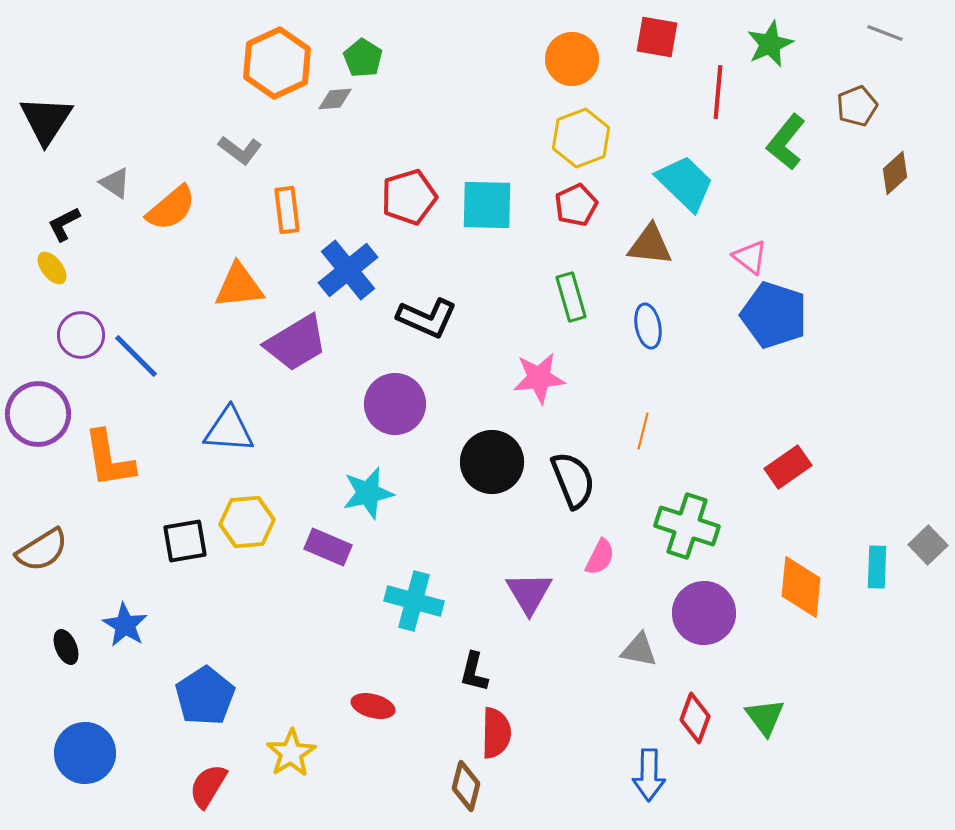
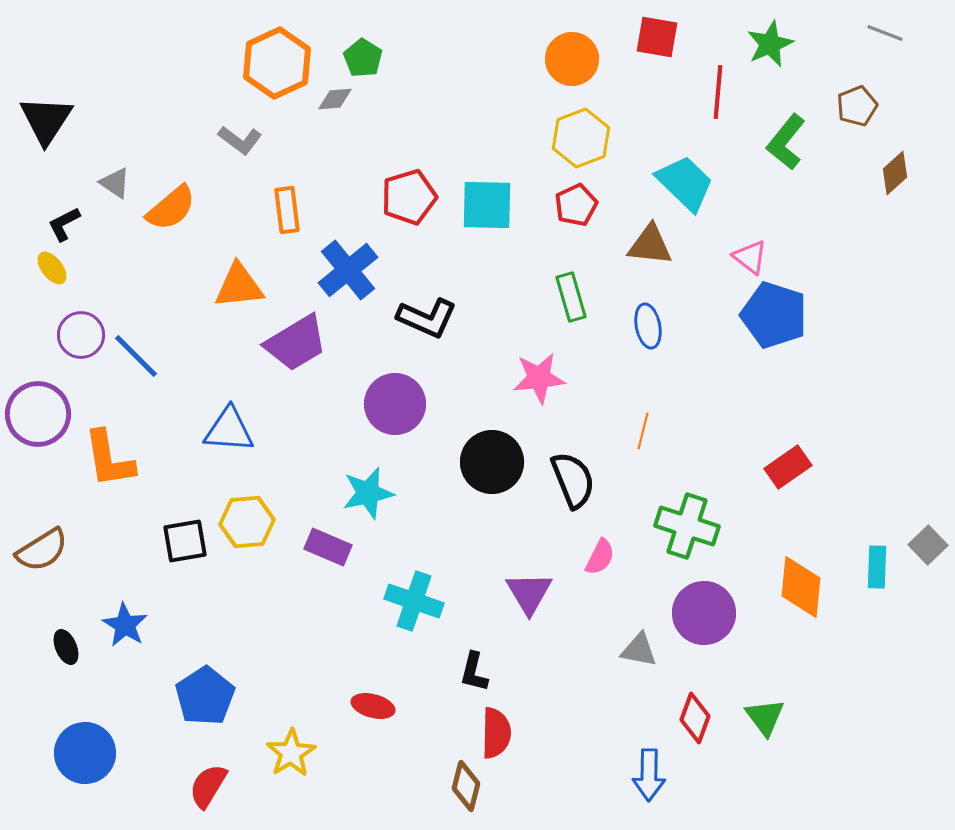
gray L-shape at (240, 150): moved 10 px up
cyan cross at (414, 601): rotated 4 degrees clockwise
